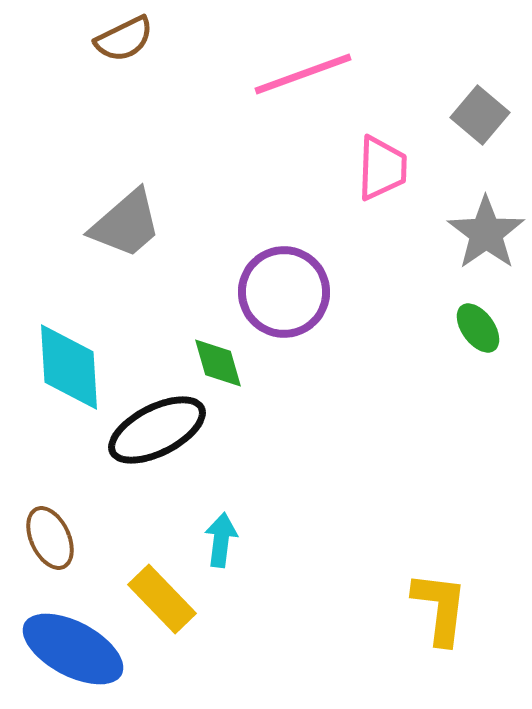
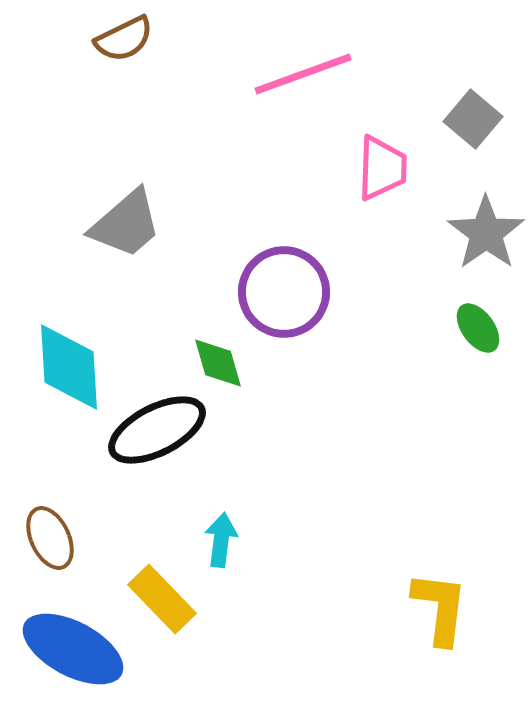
gray square: moved 7 px left, 4 px down
